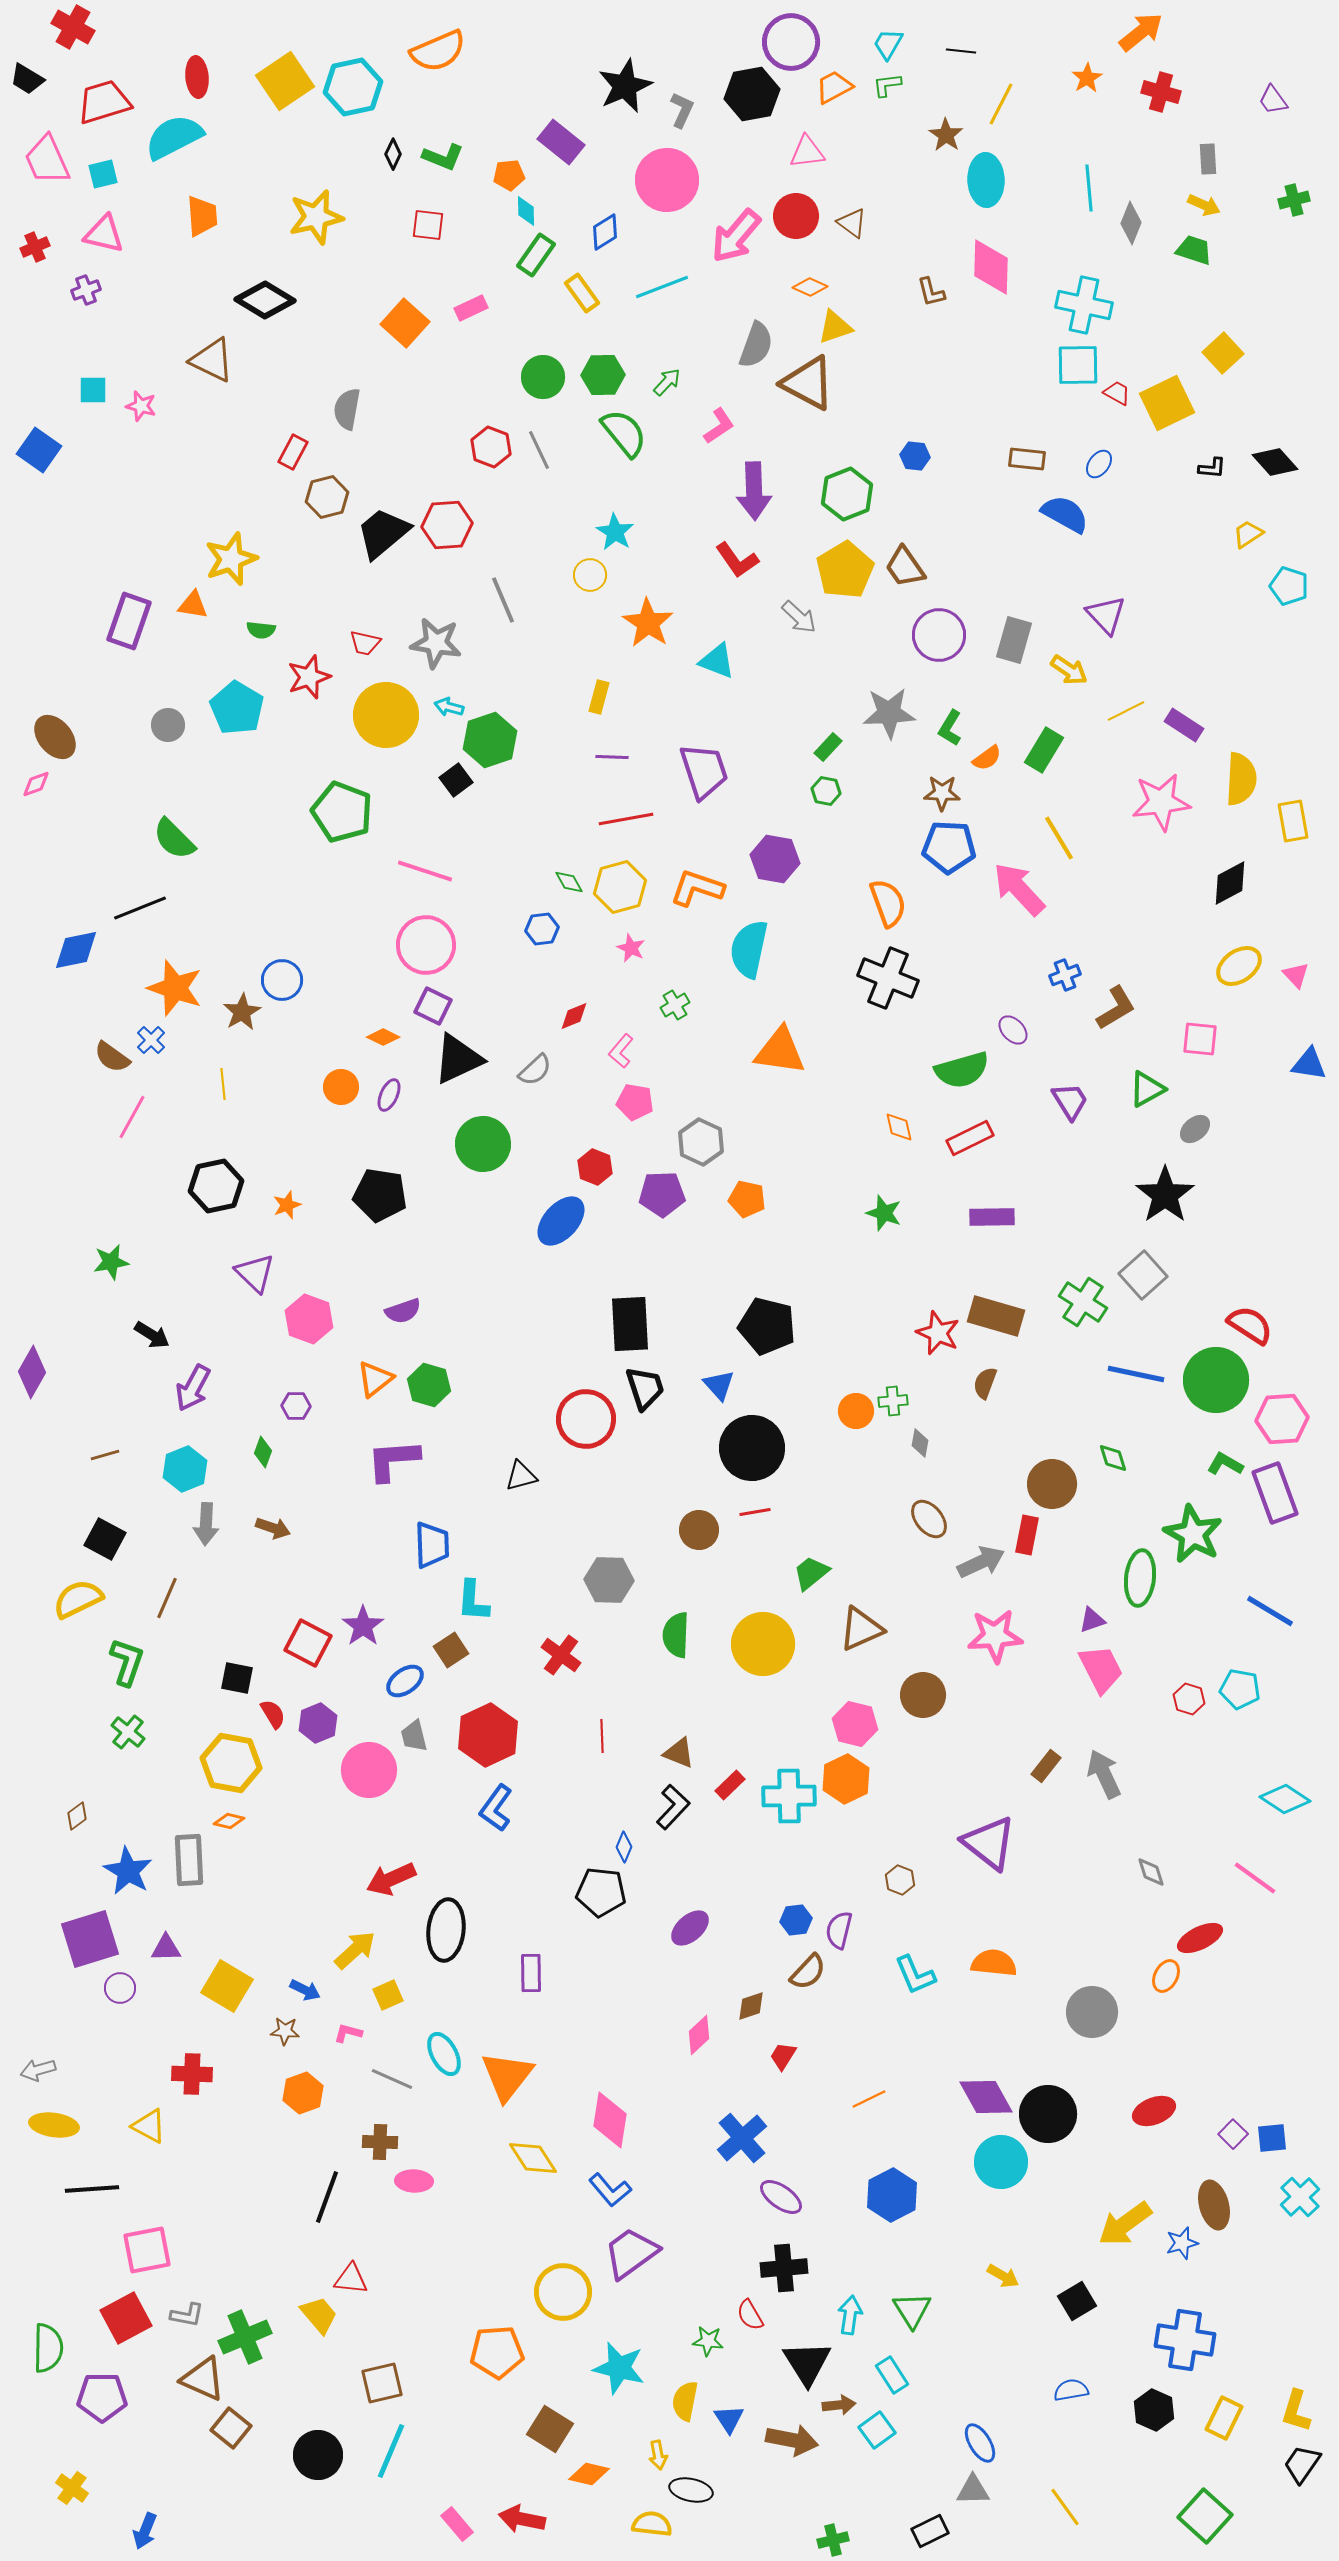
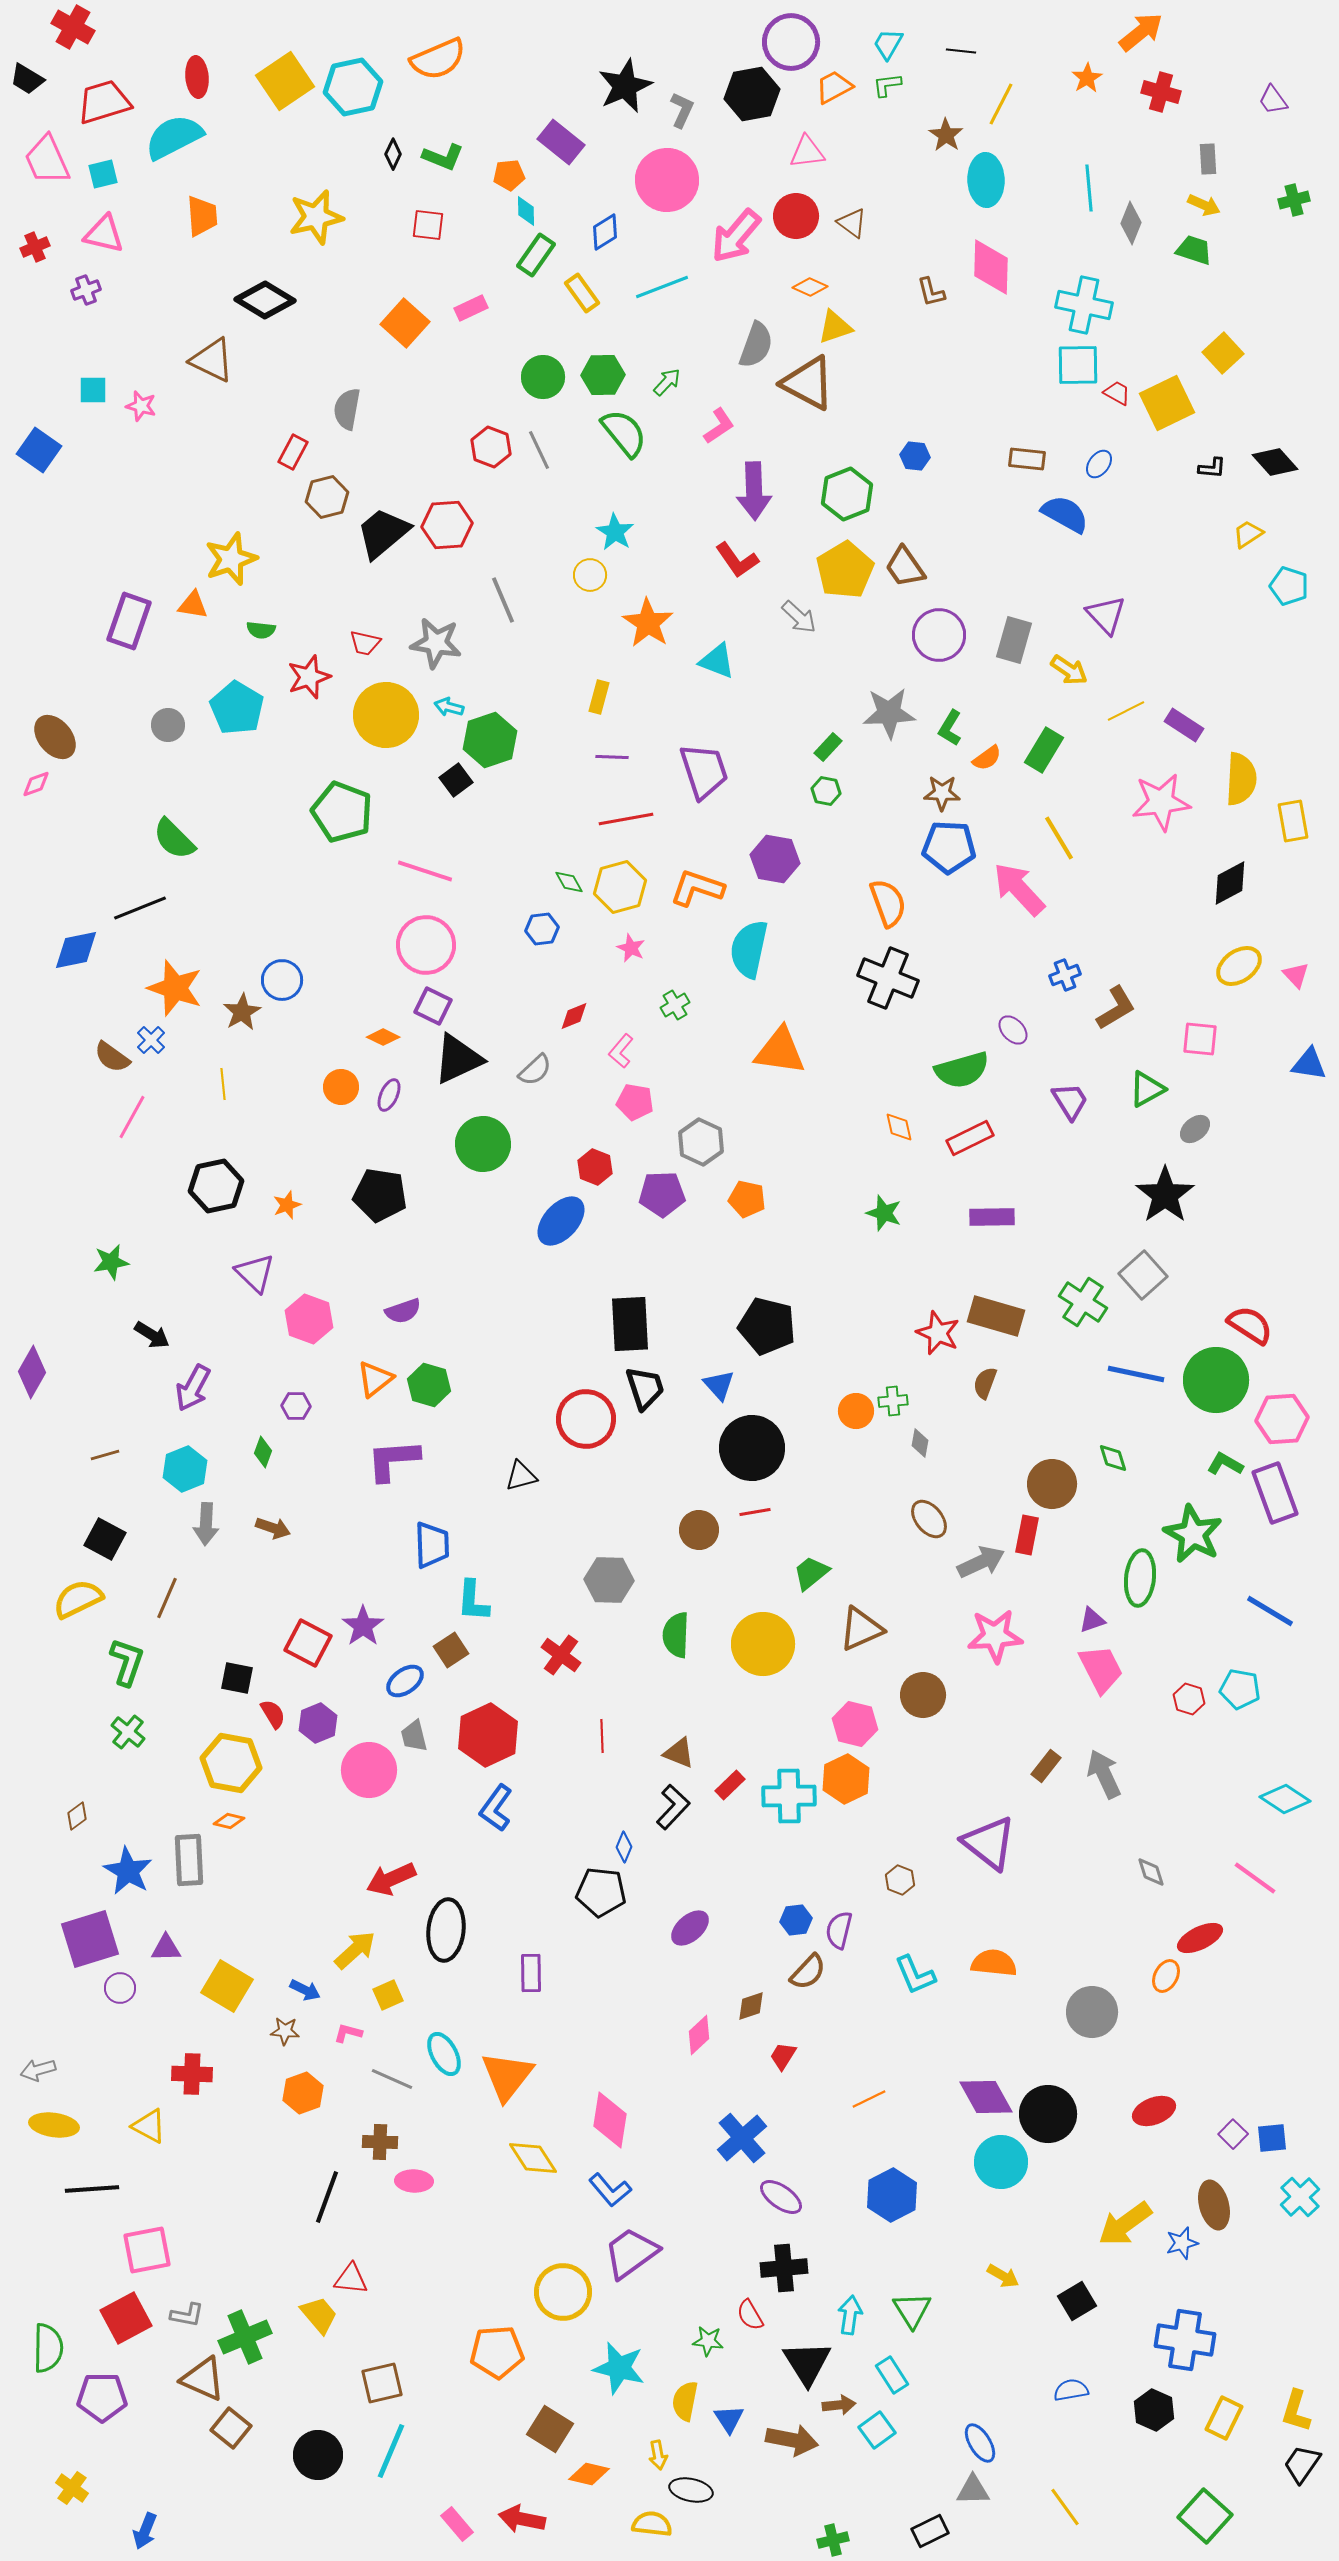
orange semicircle at (438, 51): moved 8 px down
